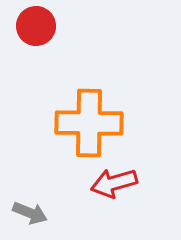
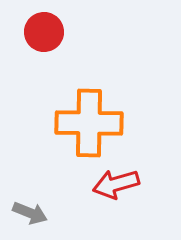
red circle: moved 8 px right, 6 px down
red arrow: moved 2 px right, 1 px down
